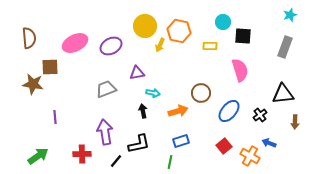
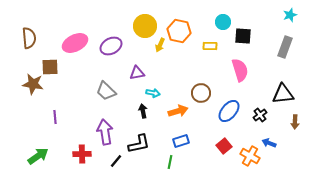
gray trapezoid: moved 2 px down; rotated 115 degrees counterclockwise
